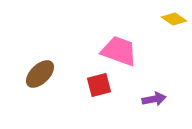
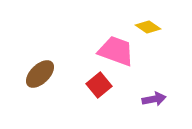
yellow diamond: moved 26 px left, 8 px down
pink trapezoid: moved 3 px left
red square: rotated 25 degrees counterclockwise
